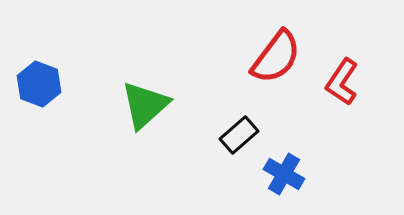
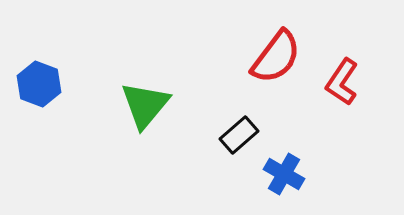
green triangle: rotated 8 degrees counterclockwise
